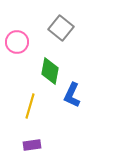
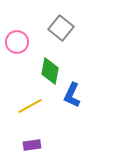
yellow line: rotated 45 degrees clockwise
